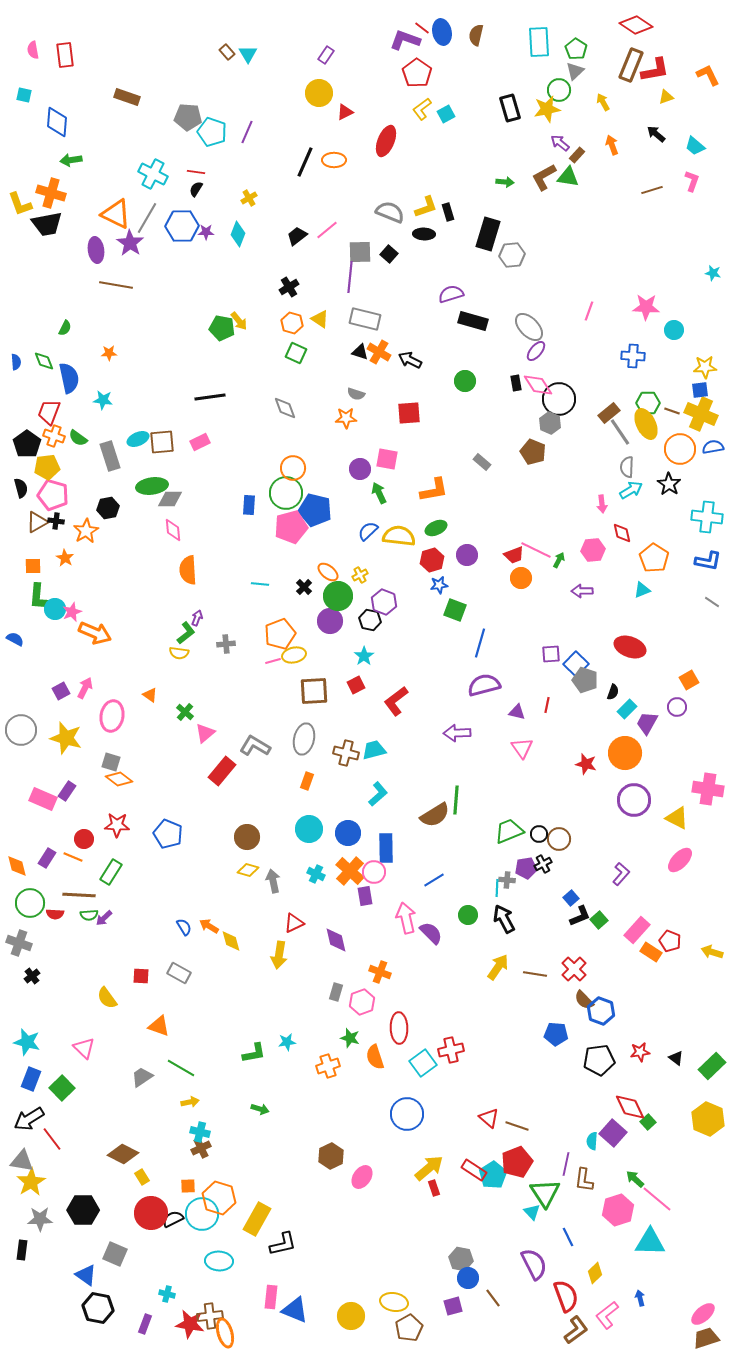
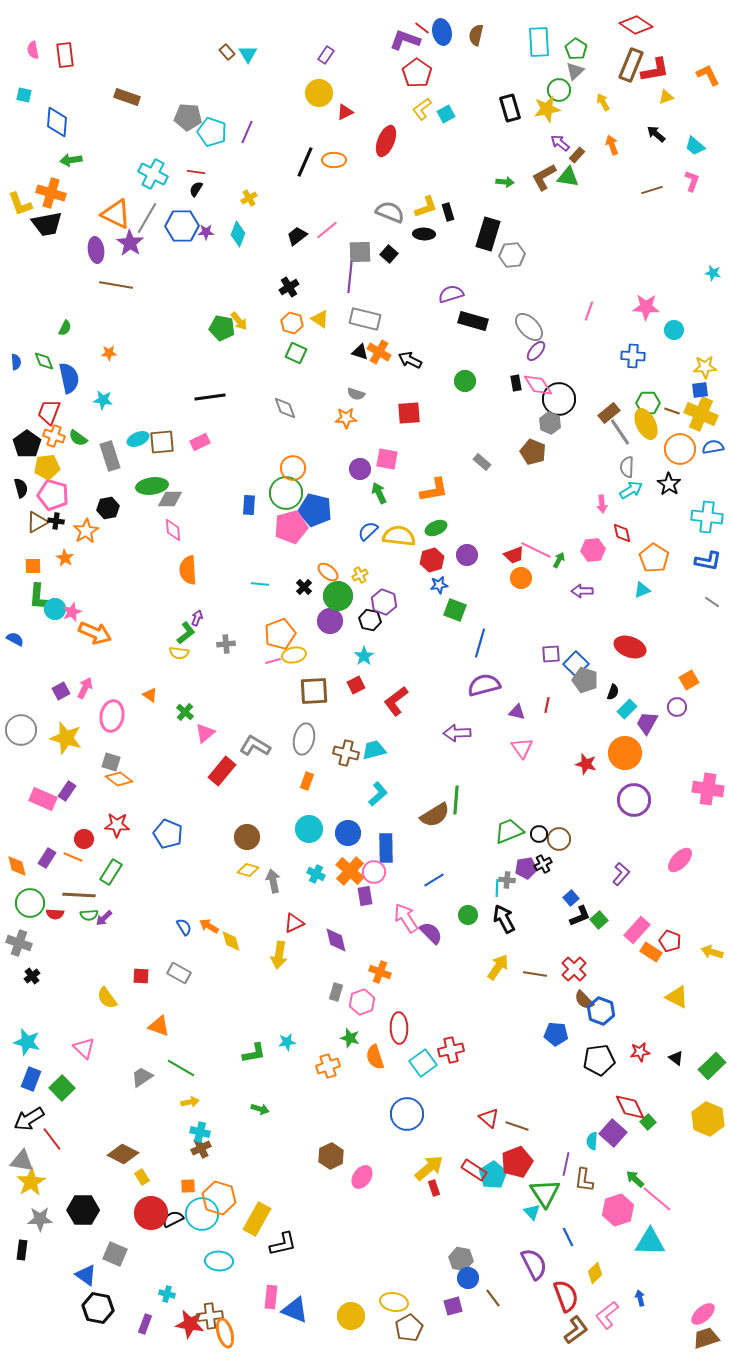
yellow triangle at (677, 818): moved 179 px down
pink arrow at (406, 918): rotated 20 degrees counterclockwise
